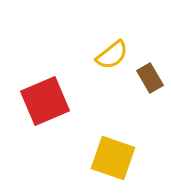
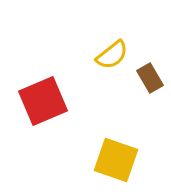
red square: moved 2 px left
yellow square: moved 3 px right, 2 px down
